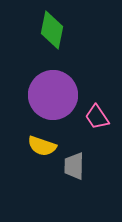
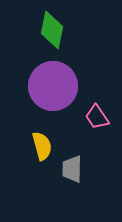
purple circle: moved 9 px up
yellow semicircle: rotated 124 degrees counterclockwise
gray trapezoid: moved 2 px left, 3 px down
